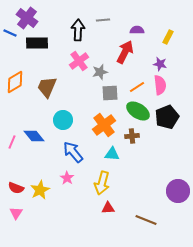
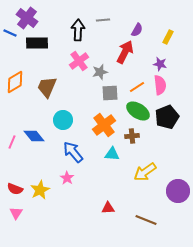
purple semicircle: rotated 120 degrees clockwise
yellow arrow: moved 43 px right, 11 px up; rotated 40 degrees clockwise
red semicircle: moved 1 px left, 1 px down
